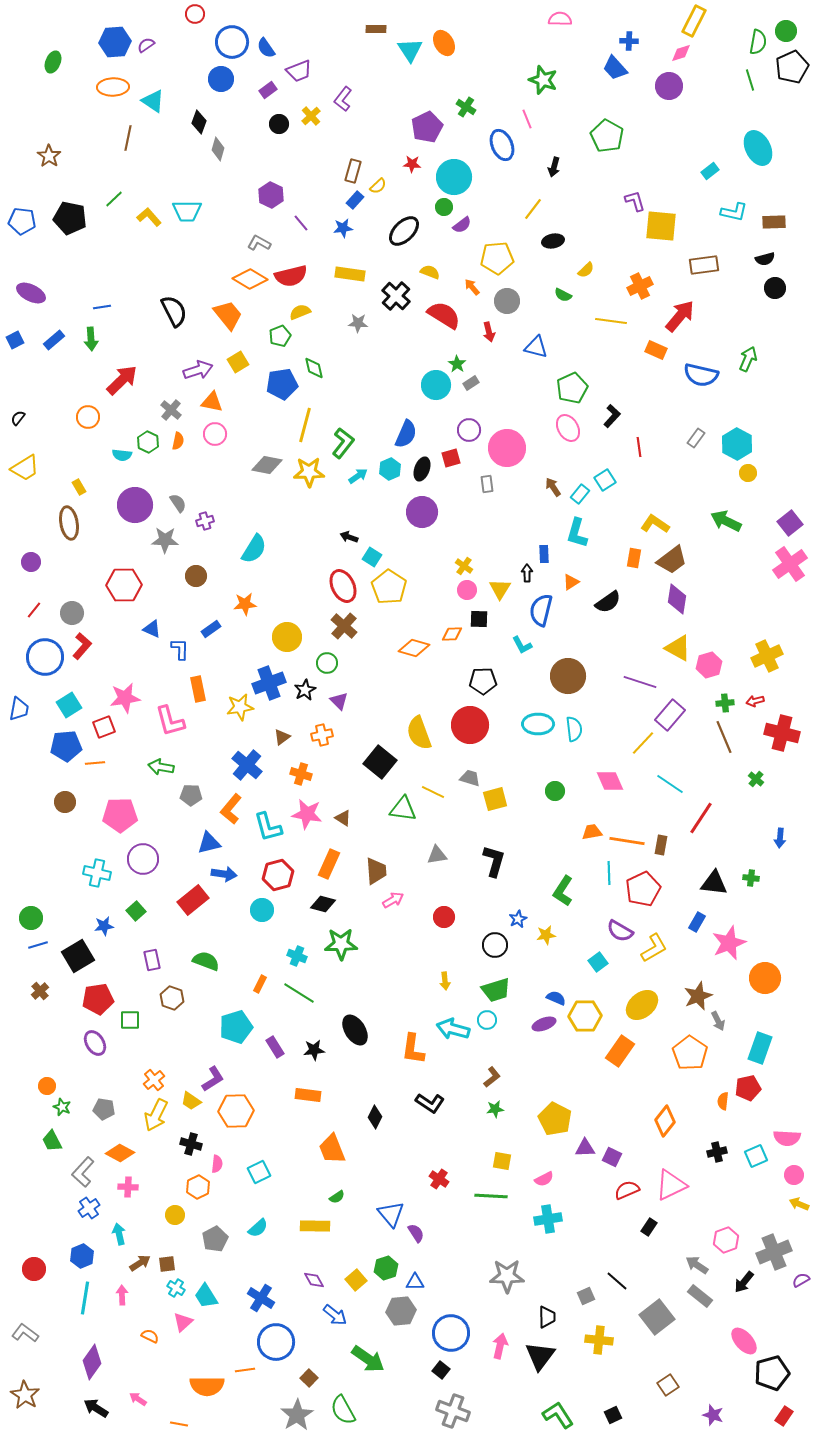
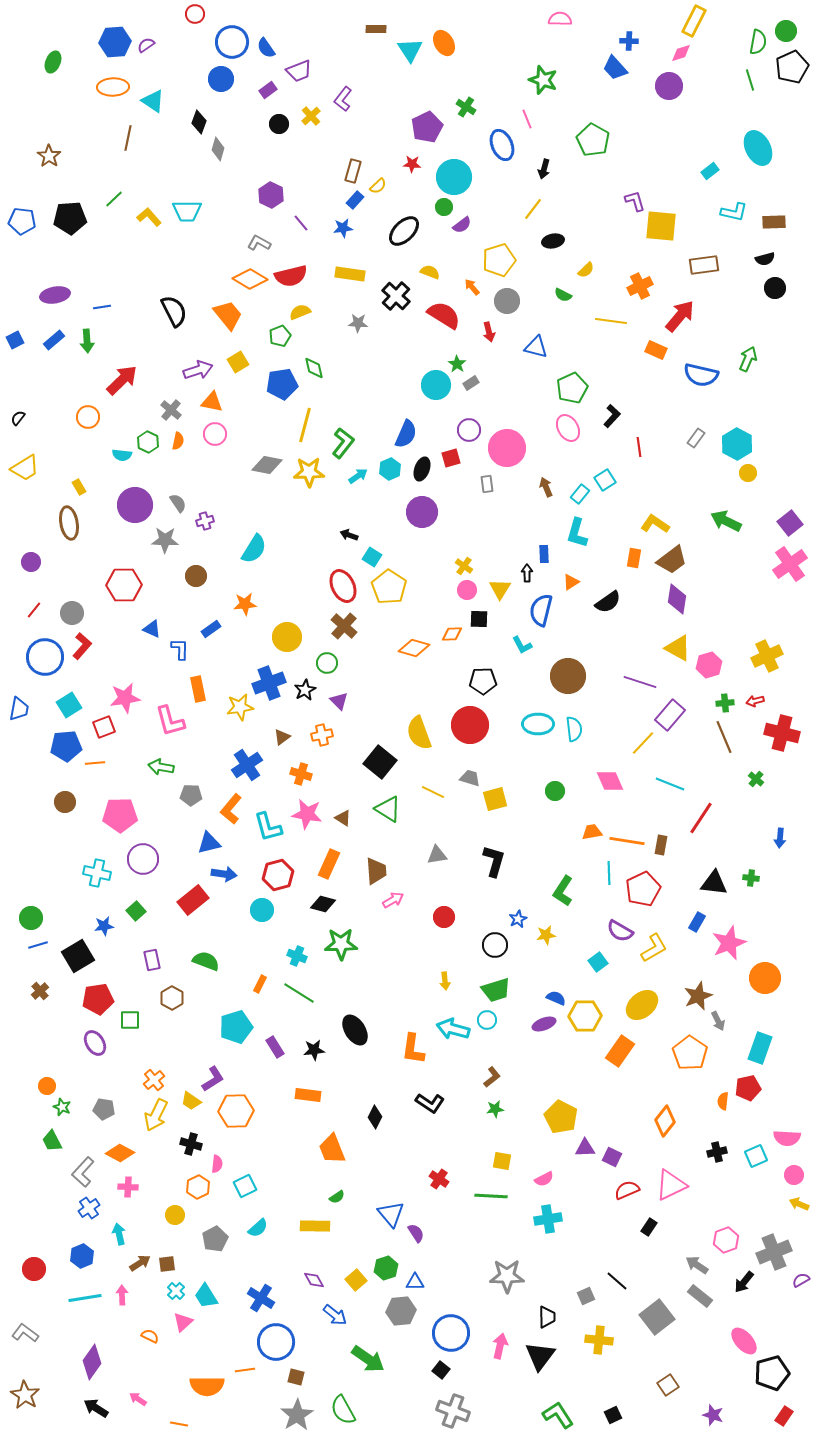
green pentagon at (607, 136): moved 14 px left, 4 px down
black arrow at (554, 167): moved 10 px left, 2 px down
black pentagon at (70, 218): rotated 16 degrees counterclockwise
yellow pentagon at (497, 258): moved 2 px right, 2 px down; rotated 12 degrees counterclockwise
purple ellipse at (31, 293): moved 24 px right, 2 px down; rotated 36 degrees counterclockwise
green arrow at (91, 339): moved 4 px left, 2 px down
brown arrow at (553, 487): moved 7 px left; rotated 12 degrees clockwise
black arrow at (349, 537): moved 2 px up
blue cross at (247, 765): rotated 16 degrees clockwise
cyan line at (670, 784): rotated 12 degrees counterclockwise
green triangle at (403, 809): moved 15 px left; rotated 24 degrees clockwise
brown hexagon at (172, 998): rotated 10 degrees clockwise
yellow pentagon at (555, 1119): moved 6 px right, 2 px up
cyan square at (259, 1172): moved 14 px left, 14 px down
cyan cross at (176, 1288): moved 3 px down; rotated 12 degrees clockwise
cyan line at (85, 1298): rotated 72 degrees clockwise
brown square at (309, 1378): moved 13 px left, 1 px up; rotated 30 degrees counterclockwise
